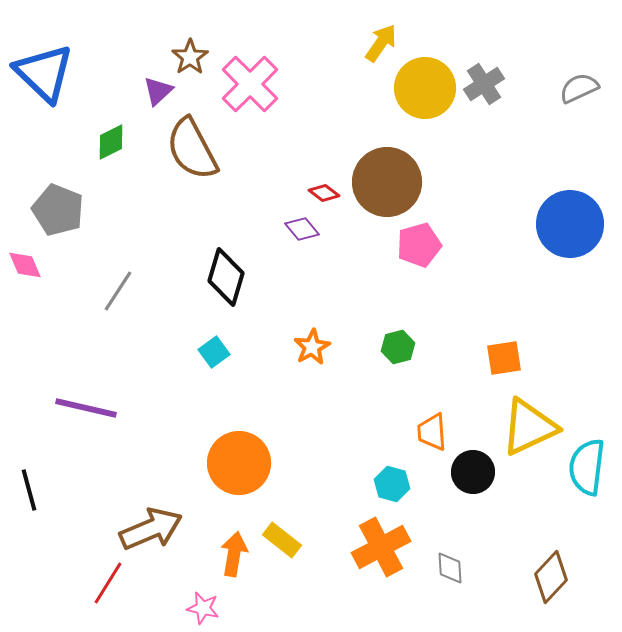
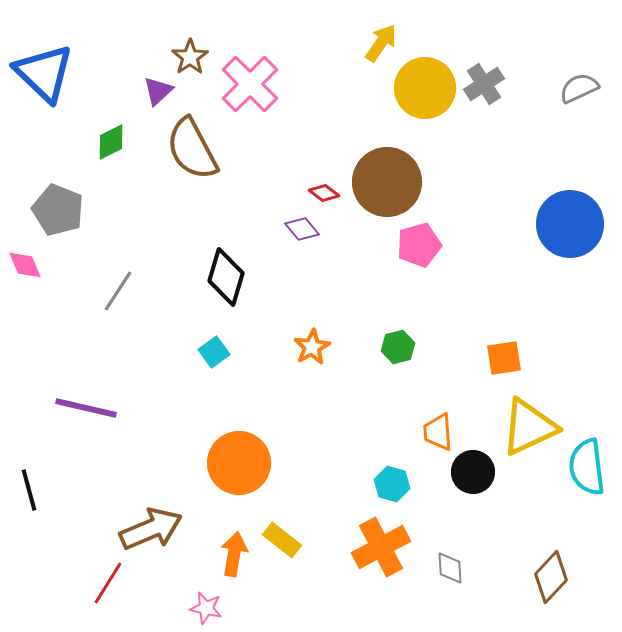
orange trapezoid: moved 6 px right
cyan semicircle: rotated 14 degrees counterclockwise
pink star: moved 3 px right
